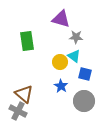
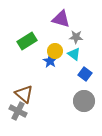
green rectangle: rotated 66 degrees clockwise
cyan triangle: moved 2 px up
yellow circle: moved 5 px left, 11 px up
blue square: rotated 24 degrees clockwise
blue star: moved 11 px left, 25 px up
